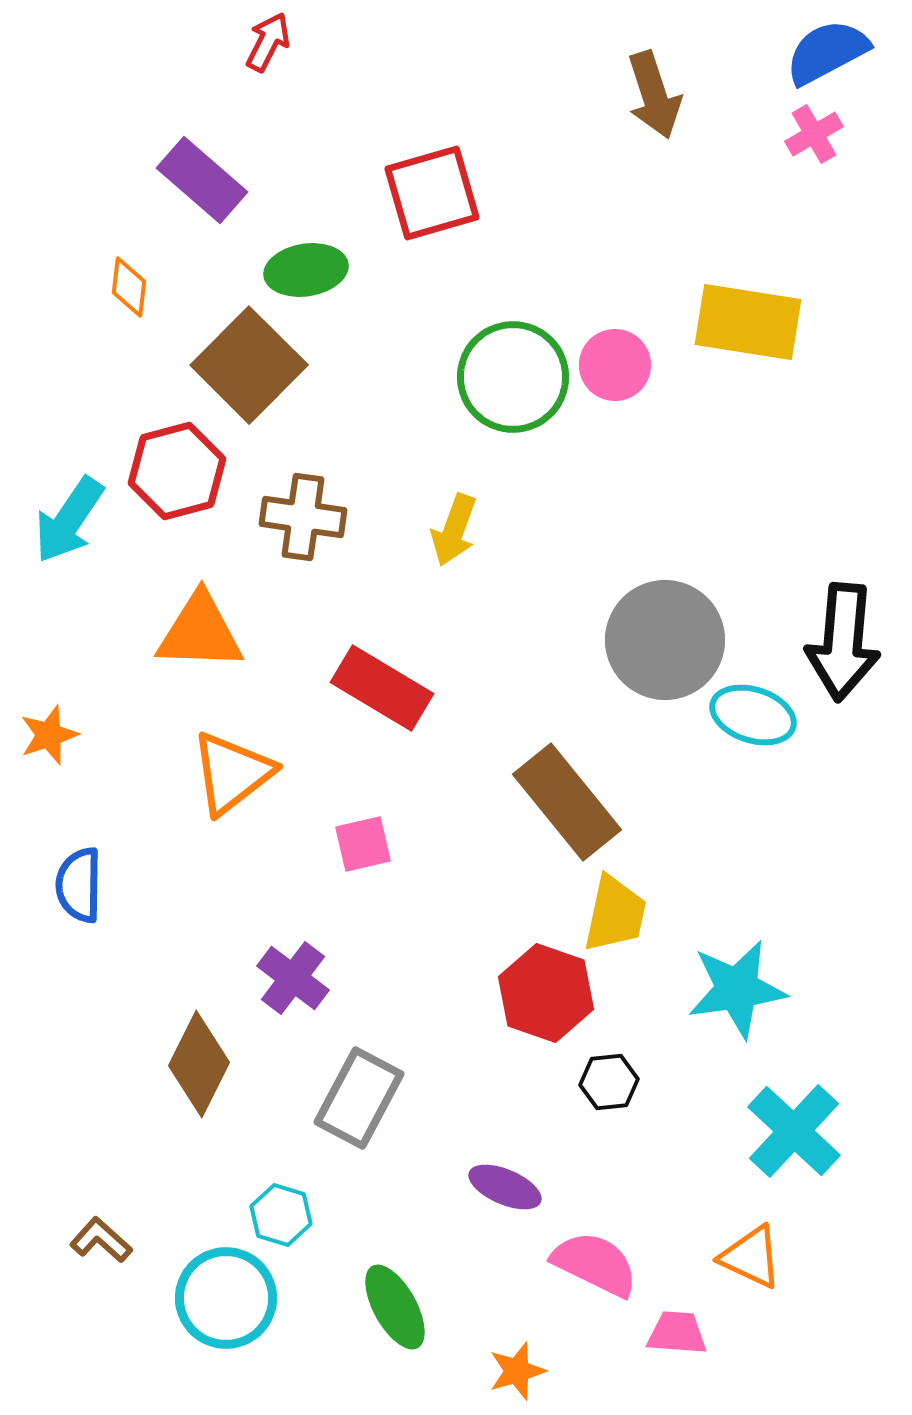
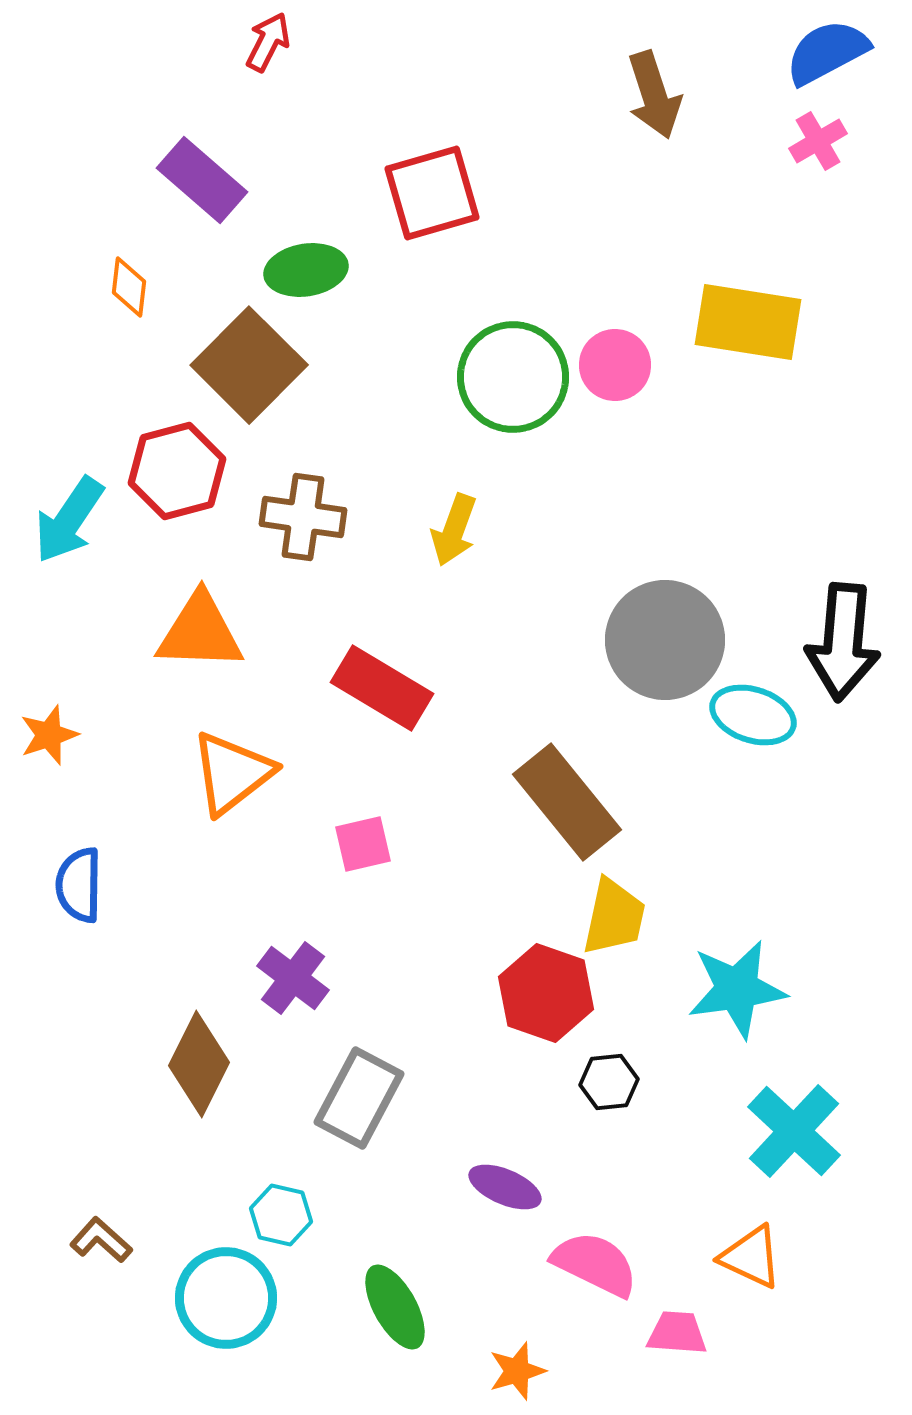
pink cross at (814, 134): moved 4 px right, 7 px down
yellow trapezoid at (615, 914): moved 1 px left, 3 px down
cyan hexagon at (281, 1215): rotated 4 degrees counterclockwise
